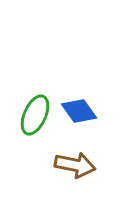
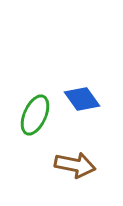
blue diamond: moved 3 px right, 12 px up
